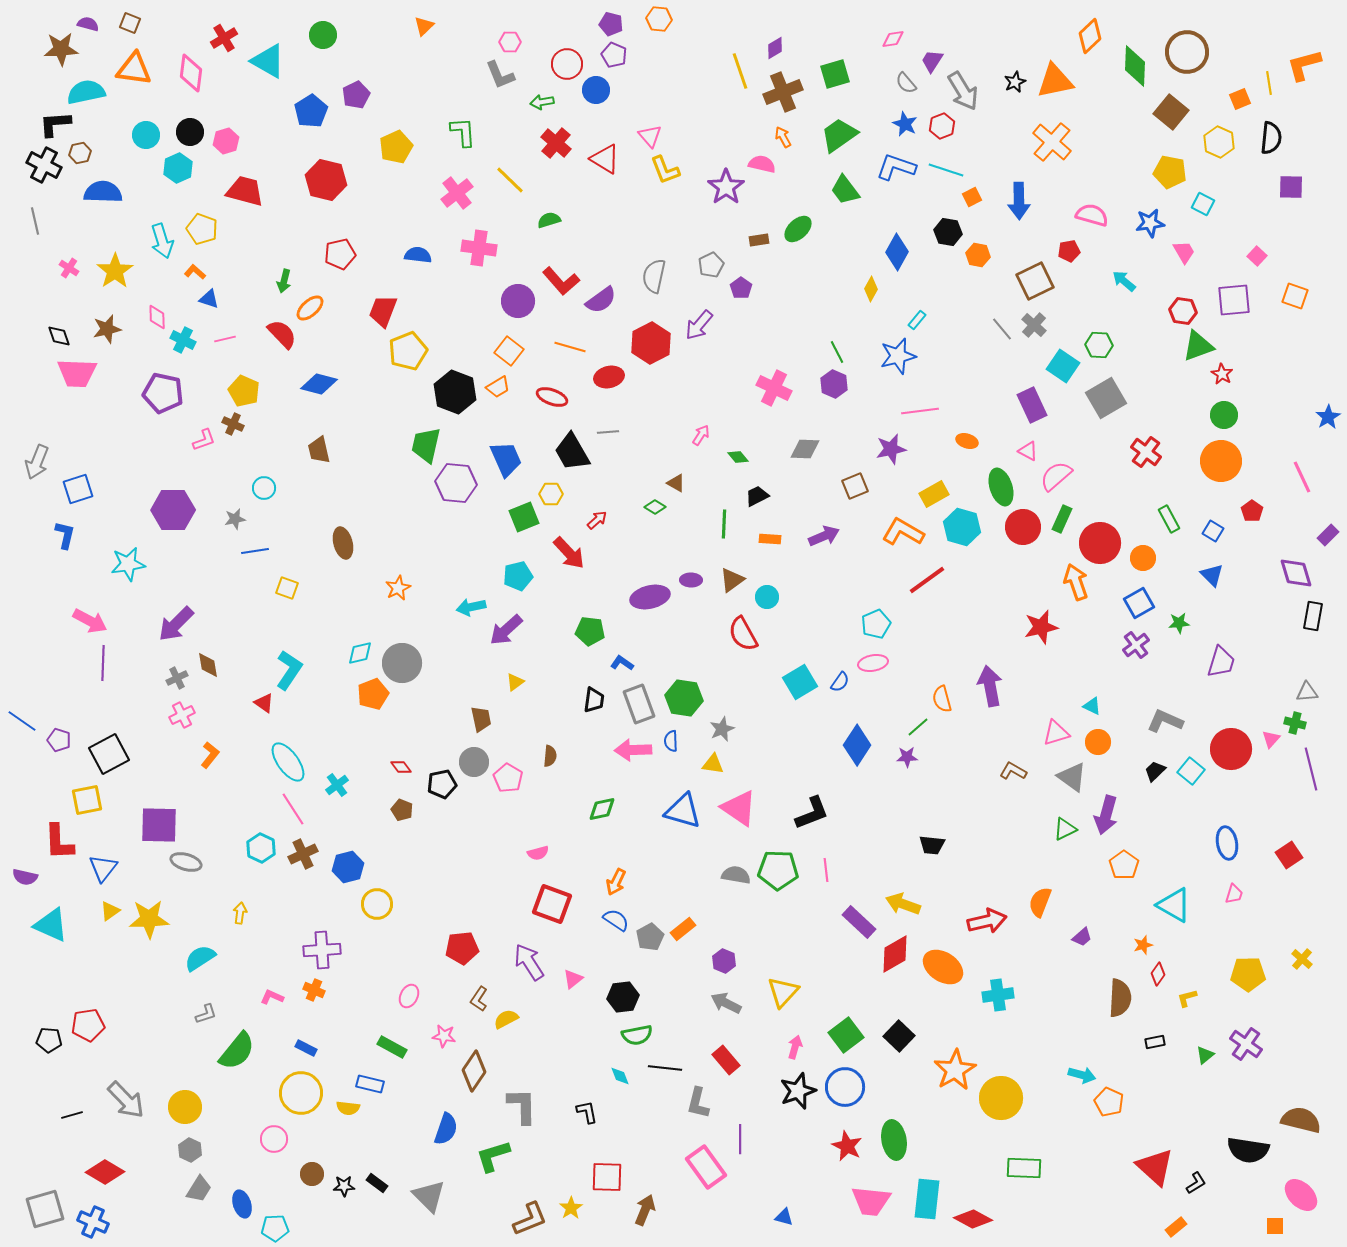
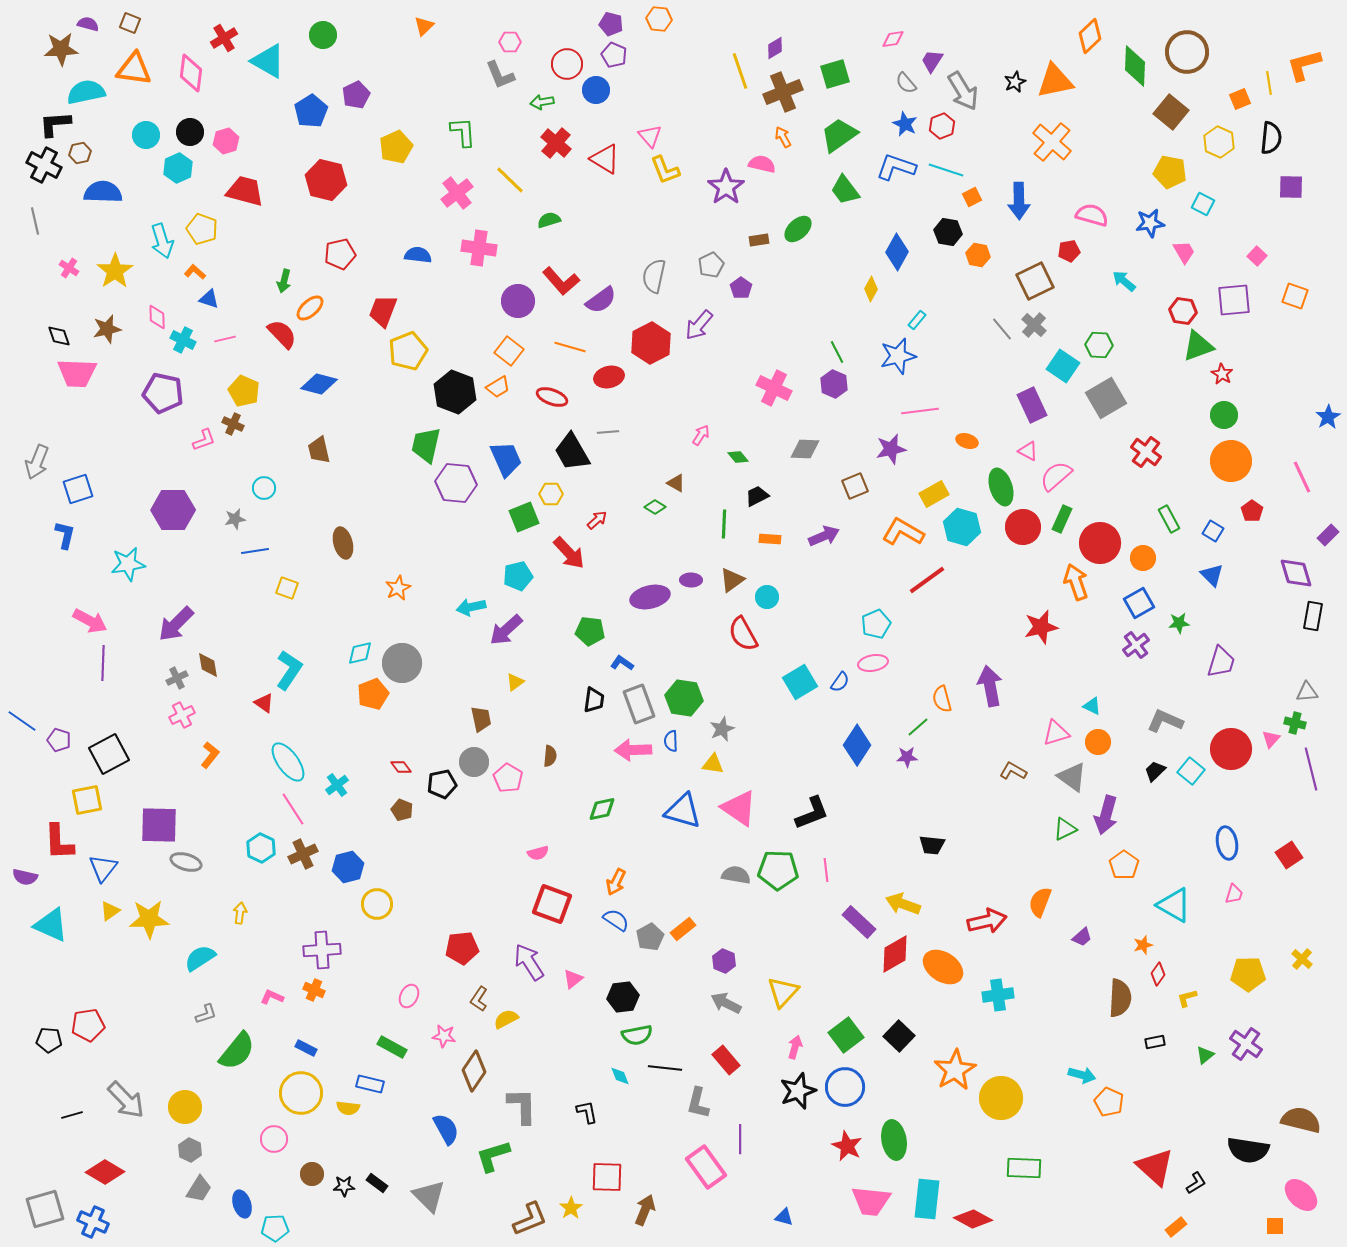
orange circle at (1221, 461): moved 10 px right
blue semicircle at (446, 1129): rotated 48 degrees counterclockwise
